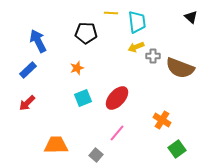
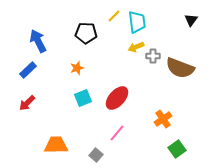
yellow line: moved 3 px right, 3 px down; rotated 48 degrees counterclockwise
black triangle: moved 3 px down; rotated 24 degrees clockwise
orange cross: moved 1 px right, 1 px up; rotated 24 degrees clockwise
